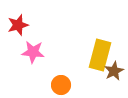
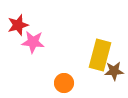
pink star: moved 10 px up
brown star: rotated 24 degrees clockwise
orange circle: moved 3 px right, 2 px up
